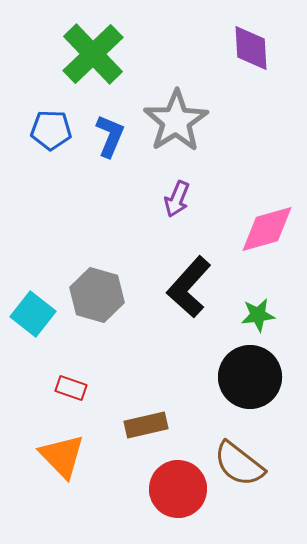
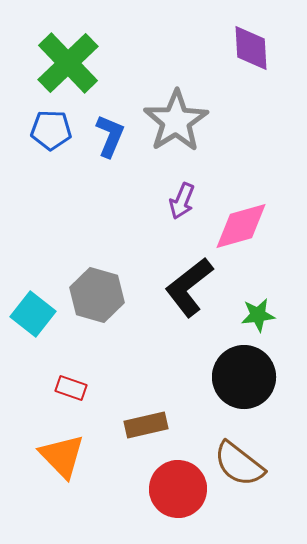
green cross: moved 25 px left, 9 px down
purple arrow: moved 5 px right, 2 px down
pink diamond: moved 26 px left, 3 px up
black L-shape: rotated 10 degrees clockwise
black circle: moved 6 px left
